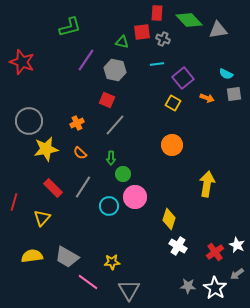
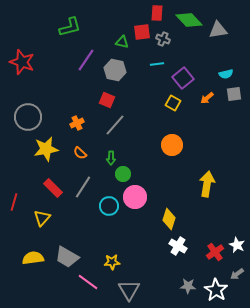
cyan semicircle at (226, 74): rotated 40 degrees counterclockwise
orange arrow at (207, 98): rotated 120 degrees clockwise
gray circle at (29, 121): moved 1 px left, 4 px up
yellow semicircle at (32, 256): moved 1 px right, 2 px down
white star at (215, 288): moved 1 px right, 2 px down
